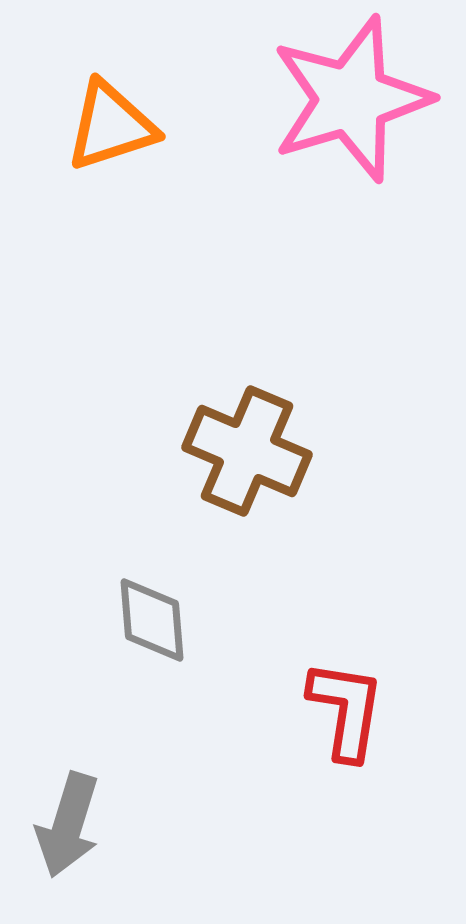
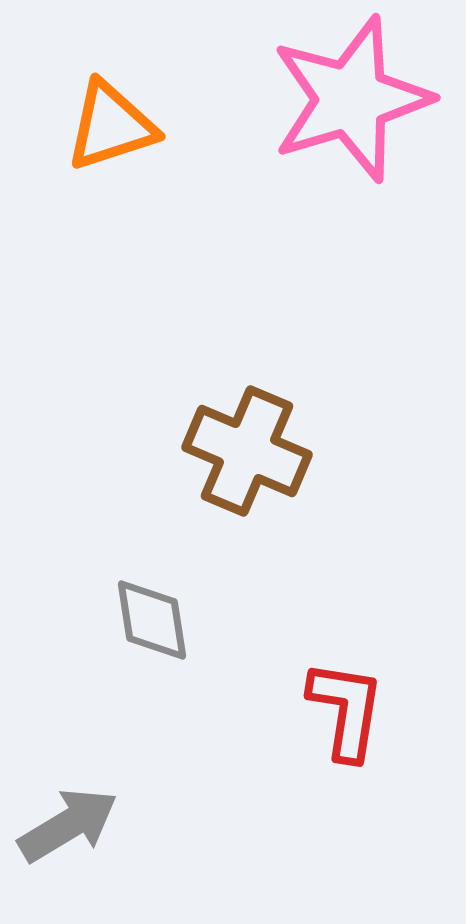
gray diamond: rotated 4 degrees counterclockwise
gray arrow: rotated 138 degrees counterclockwise
